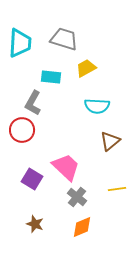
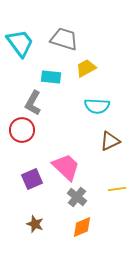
cyan trapezoid: rotated 40 degrees counterclockwise
brown triangle: rotated 15 degrees clockwise
purple square: rotated 35 degrees clockwise
